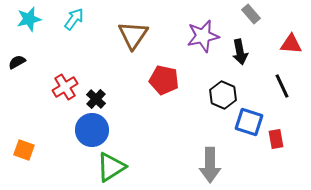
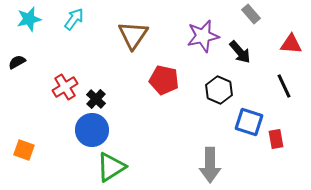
black arrow: rotated 30 degrees counterclockwise
black line: moved 2 px right
black hexagon: moved 4 px left, 5 px up
